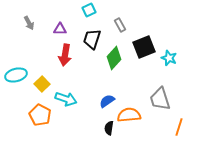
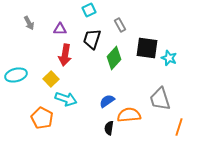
black square: moved 3 px right, 1 px down; rotated 30 degrees clockwise
yellow square: moved 9 px right, 5 px up
orange pentagon: moved 2 px right, 3 px down
